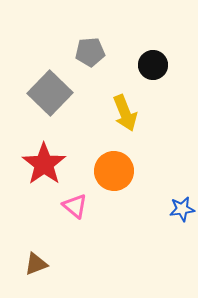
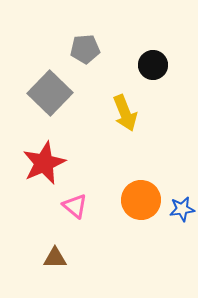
gray pentagon: moved 5 px left, 3 px up
red star: moved 1 px up; rotated 12 degrees clockwise
orange circle: moved 27 px right, 29 px down
brown triangle: moved 19 px right, 6 px up; rotated 20 degrees clockwise
